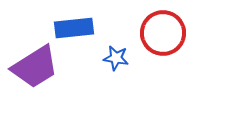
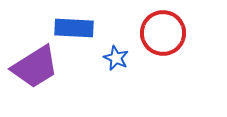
blue rectangle: rotated 9 degrees clockwise
blue star: rotated 15 degrees clockwise
